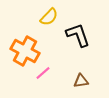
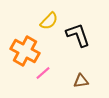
yellow semicircle: moved 4 px down
